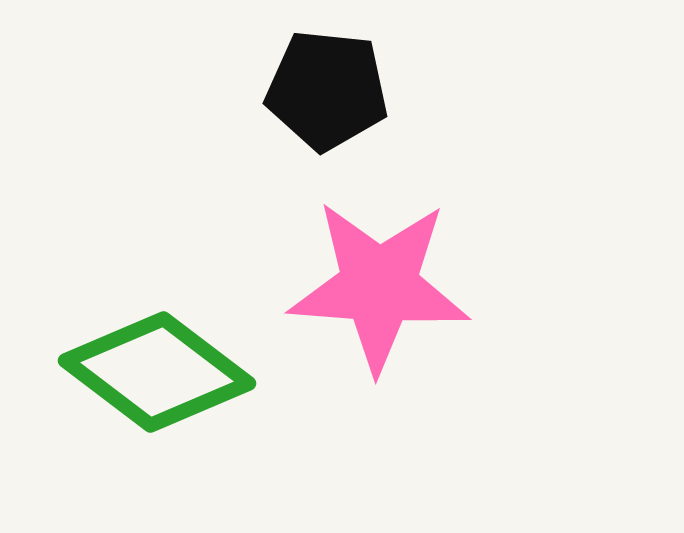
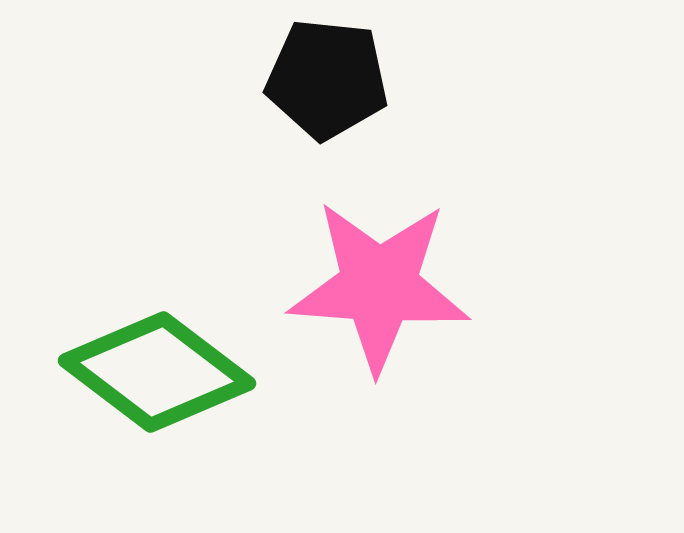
black pentagon: moved 11 px up
